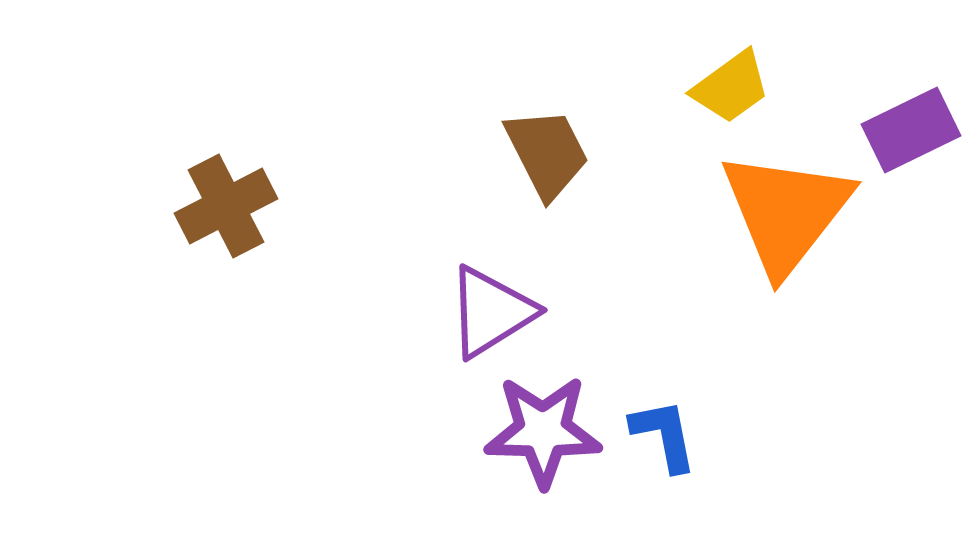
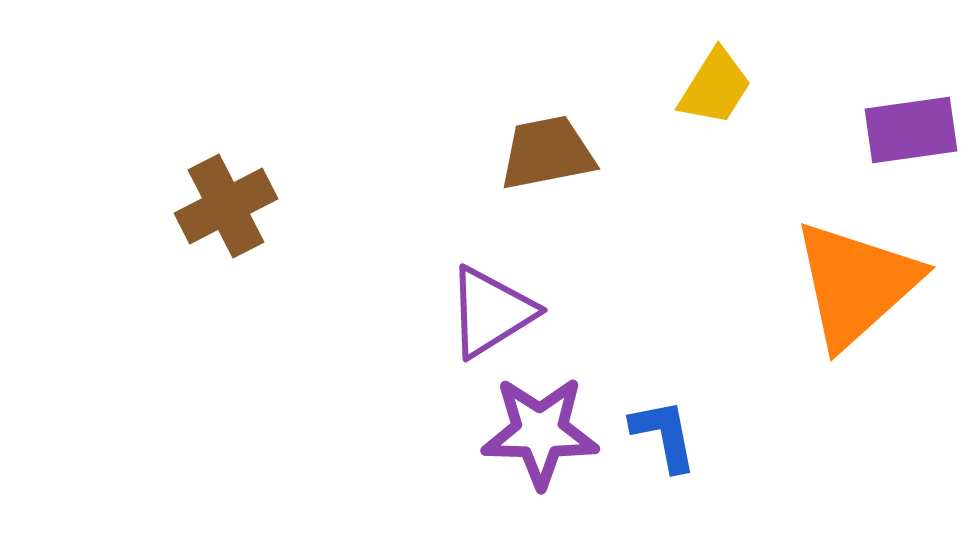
yellow trapezoid: moved 16 px left; rotated 22 degrees counterclockwise
purple rectangle: rotated 18 degrees clockwise
brown trapezoid: rotated 74 degrees counterclockwise
orange triangle: moved 70 px right, 72 px down; rotated 10 degrees clockwise
purple star: moved 3 px left, 1 px down
